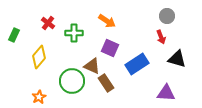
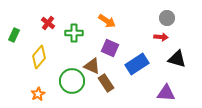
gray circle: moved 2 px down
red arrow: rotated 64 degrees counterclockwise
orange star: moved 1 px left, 3 px up
